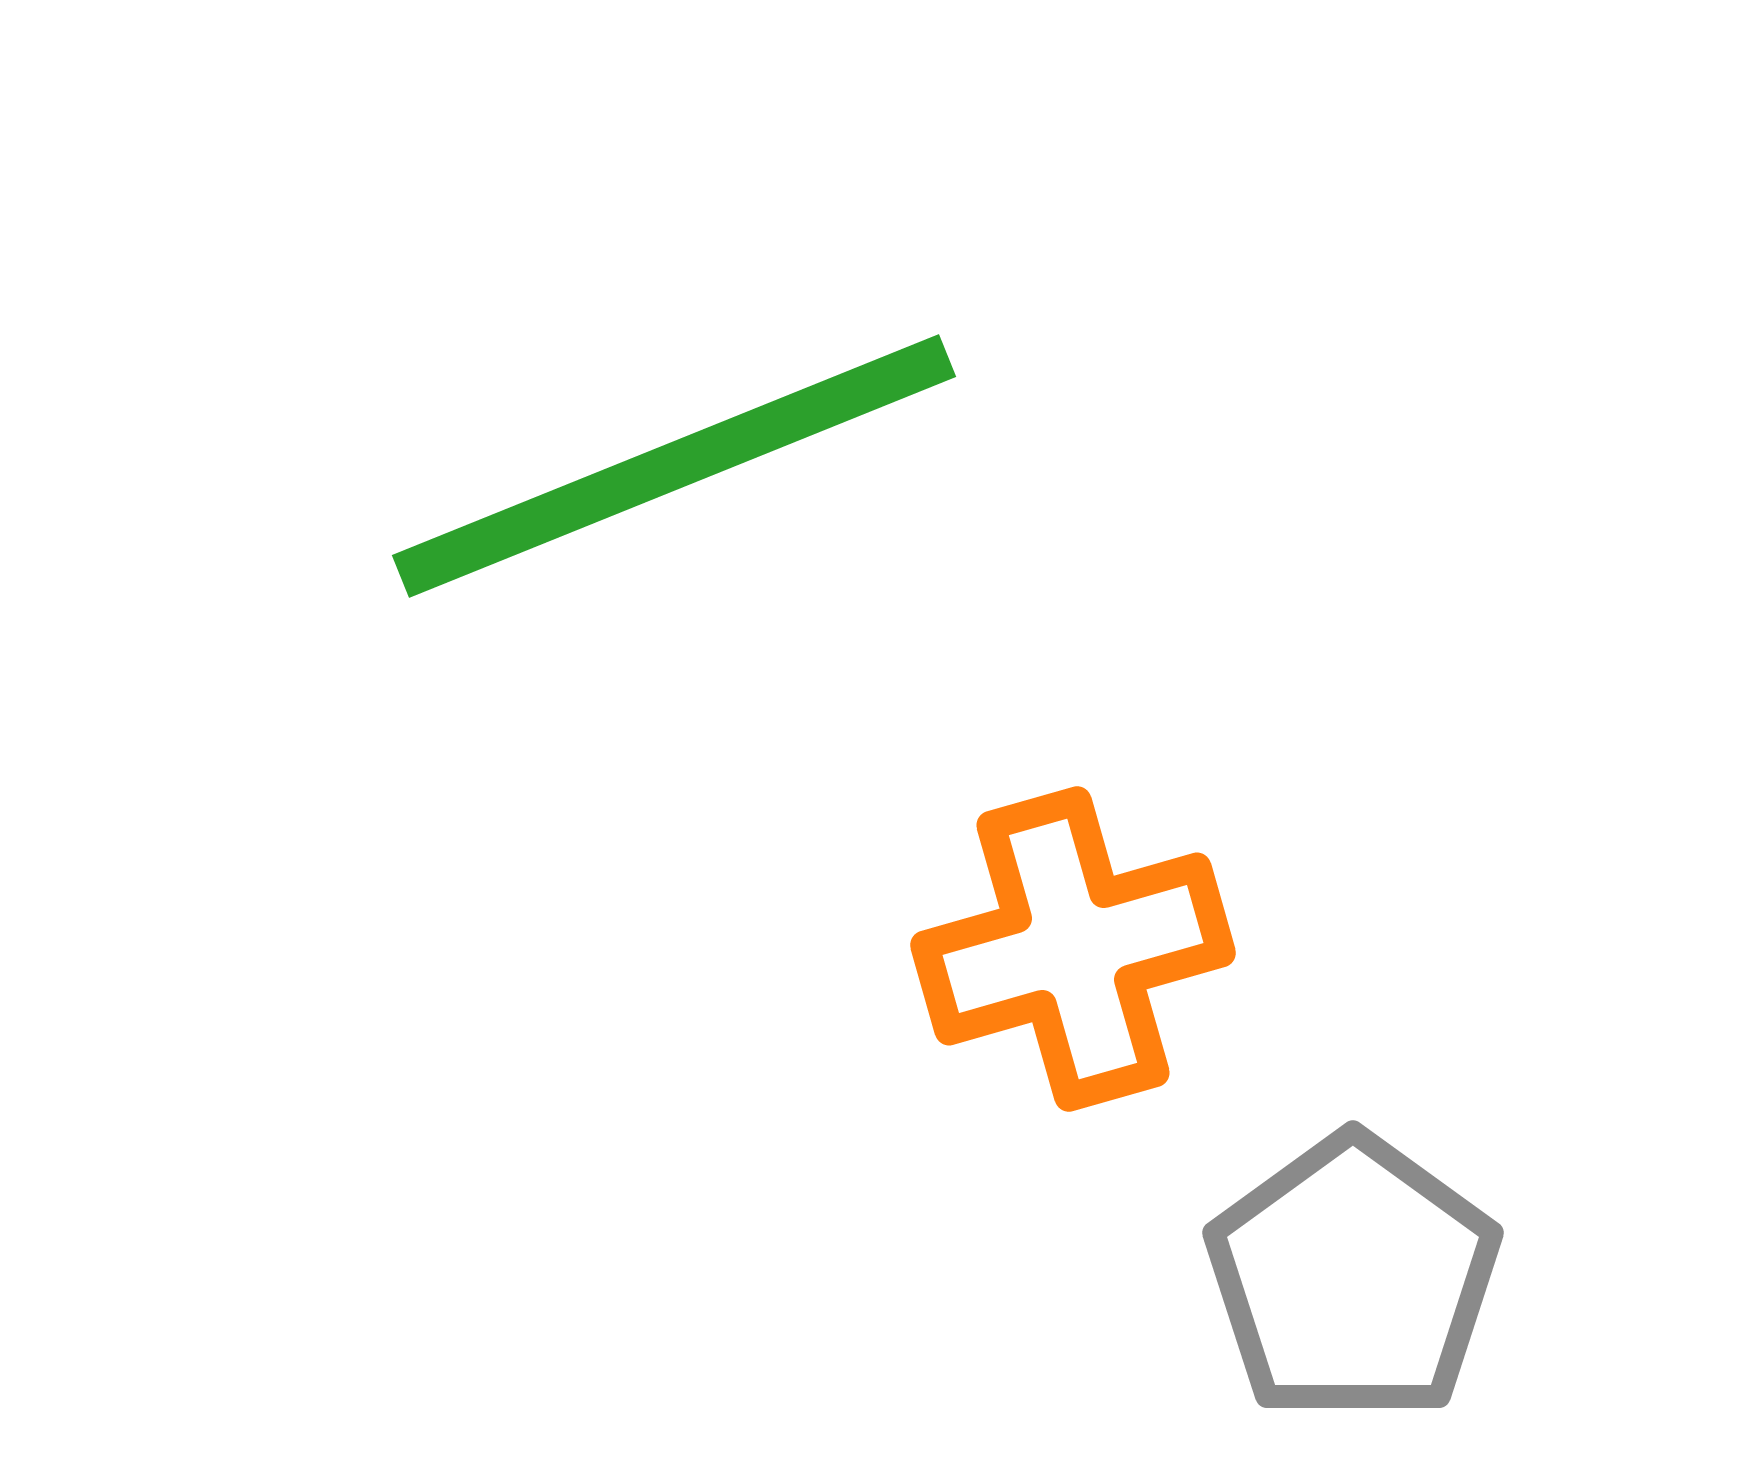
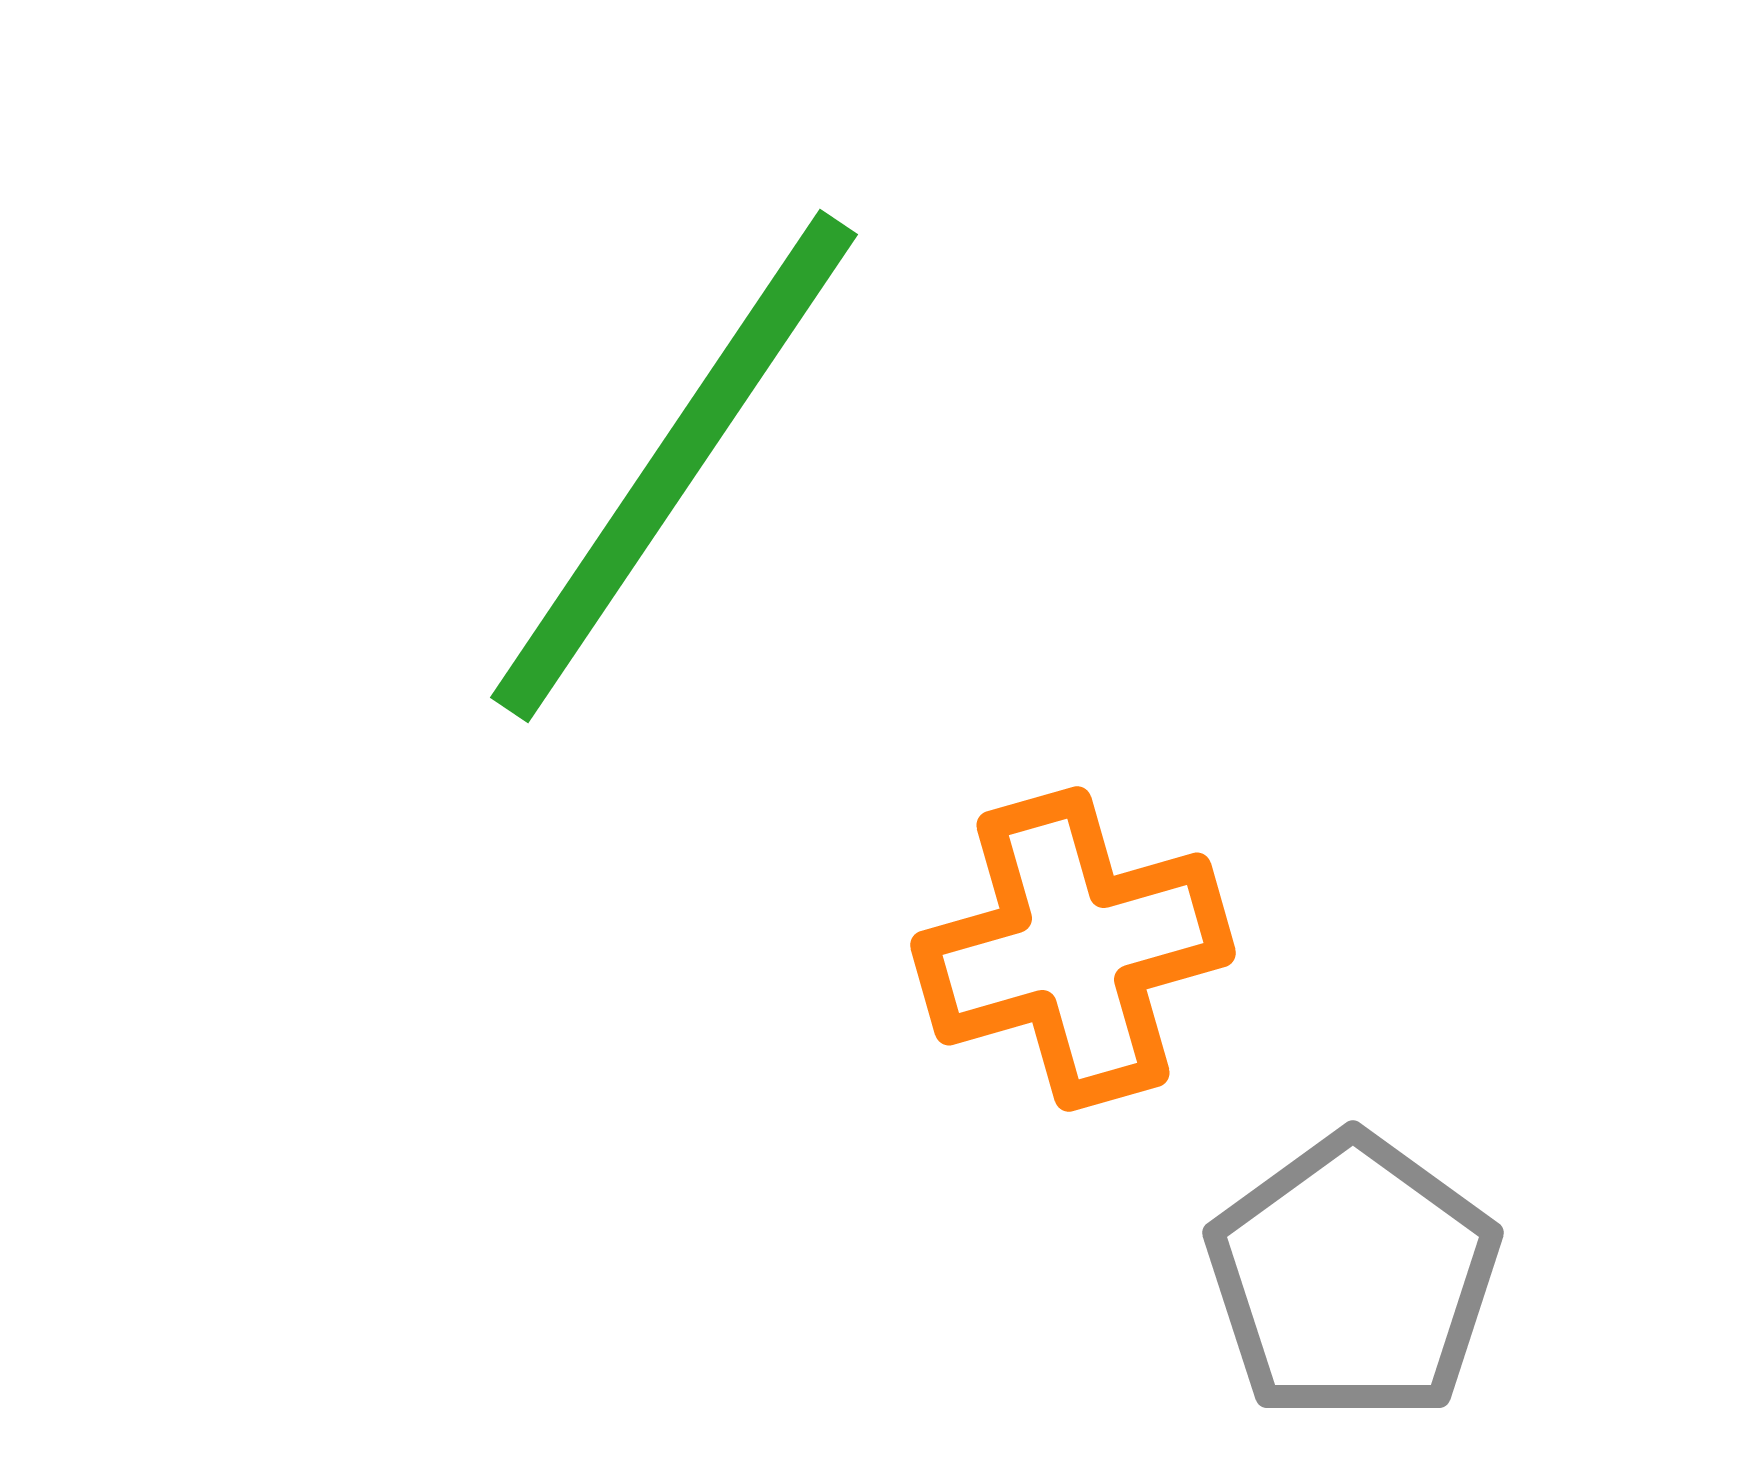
green line: rotated 34 degrees counterclockwise
